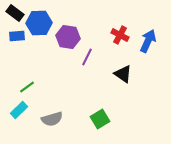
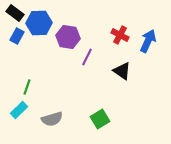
blue rectangle: rotated 56 degrees counterclockwise
black triangle: moved 1 px left, 3 px up
green line: rotated 35 degrees counterclockwise
